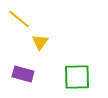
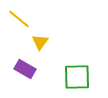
purple rectangle: moved 2 px right, 5 px up; rotated 15 degrees clockwise
